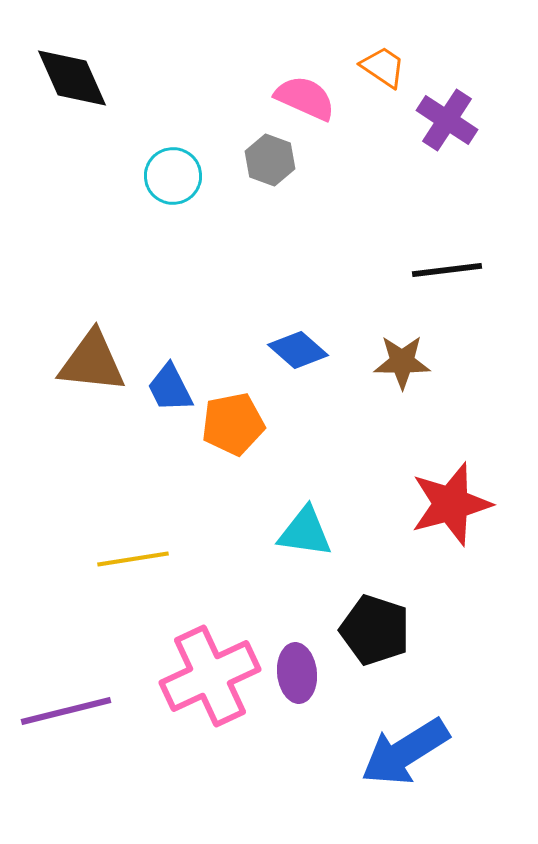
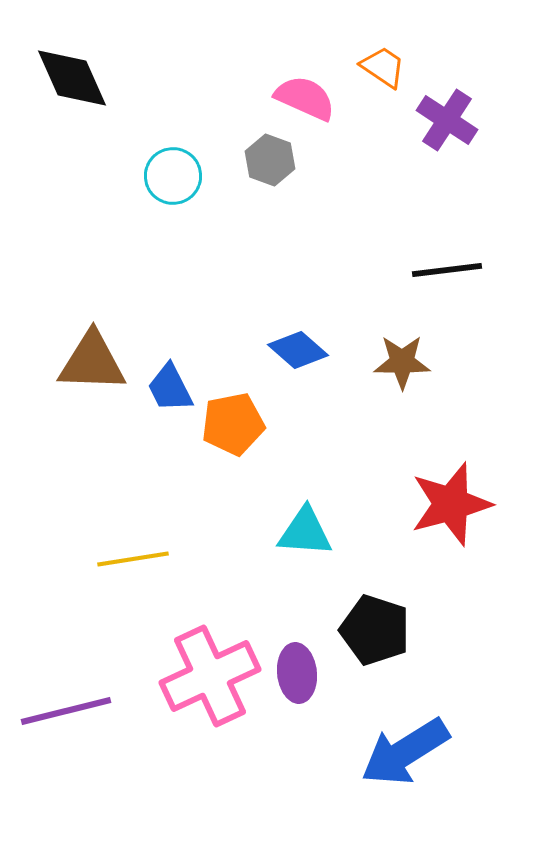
brown triangle: rotated 4 degrees counterclockwise
cyan triangle: rotated 4 degrees counterclockwise
